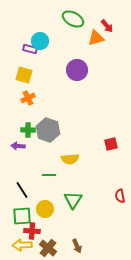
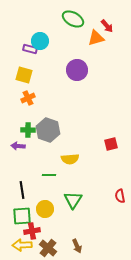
black line: rotated 24 degrees clockwise
red cross: rotated 14 degrees counterclockwise
